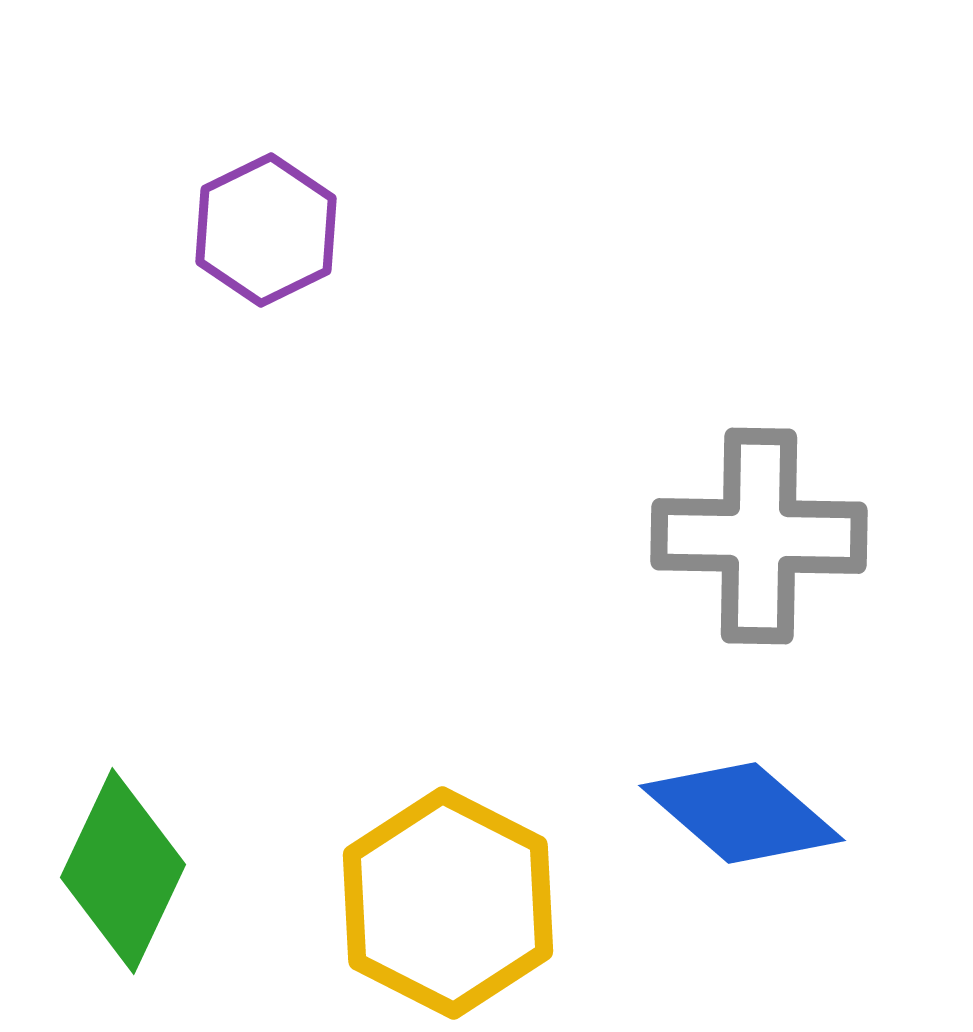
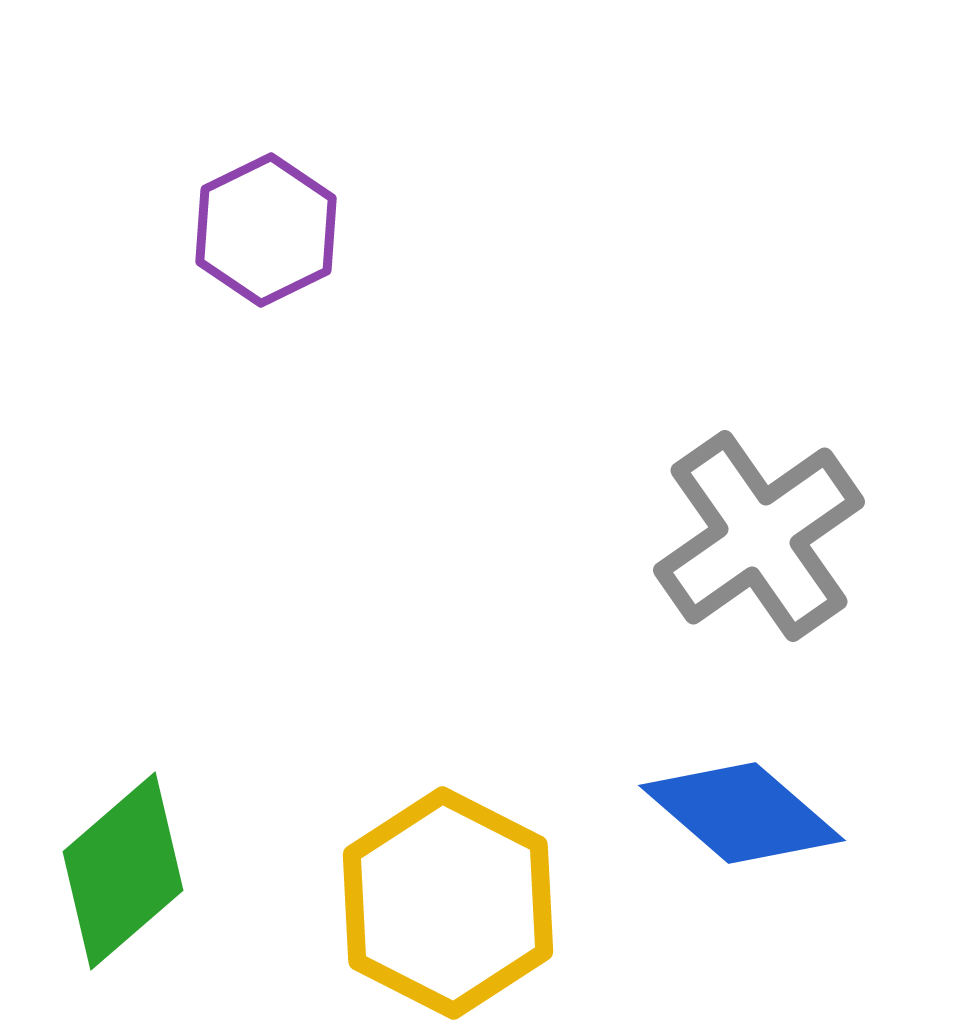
gray cross: rotated 36 degrees counterclockwise
green diamond: rotated 24 degrees clockwise
